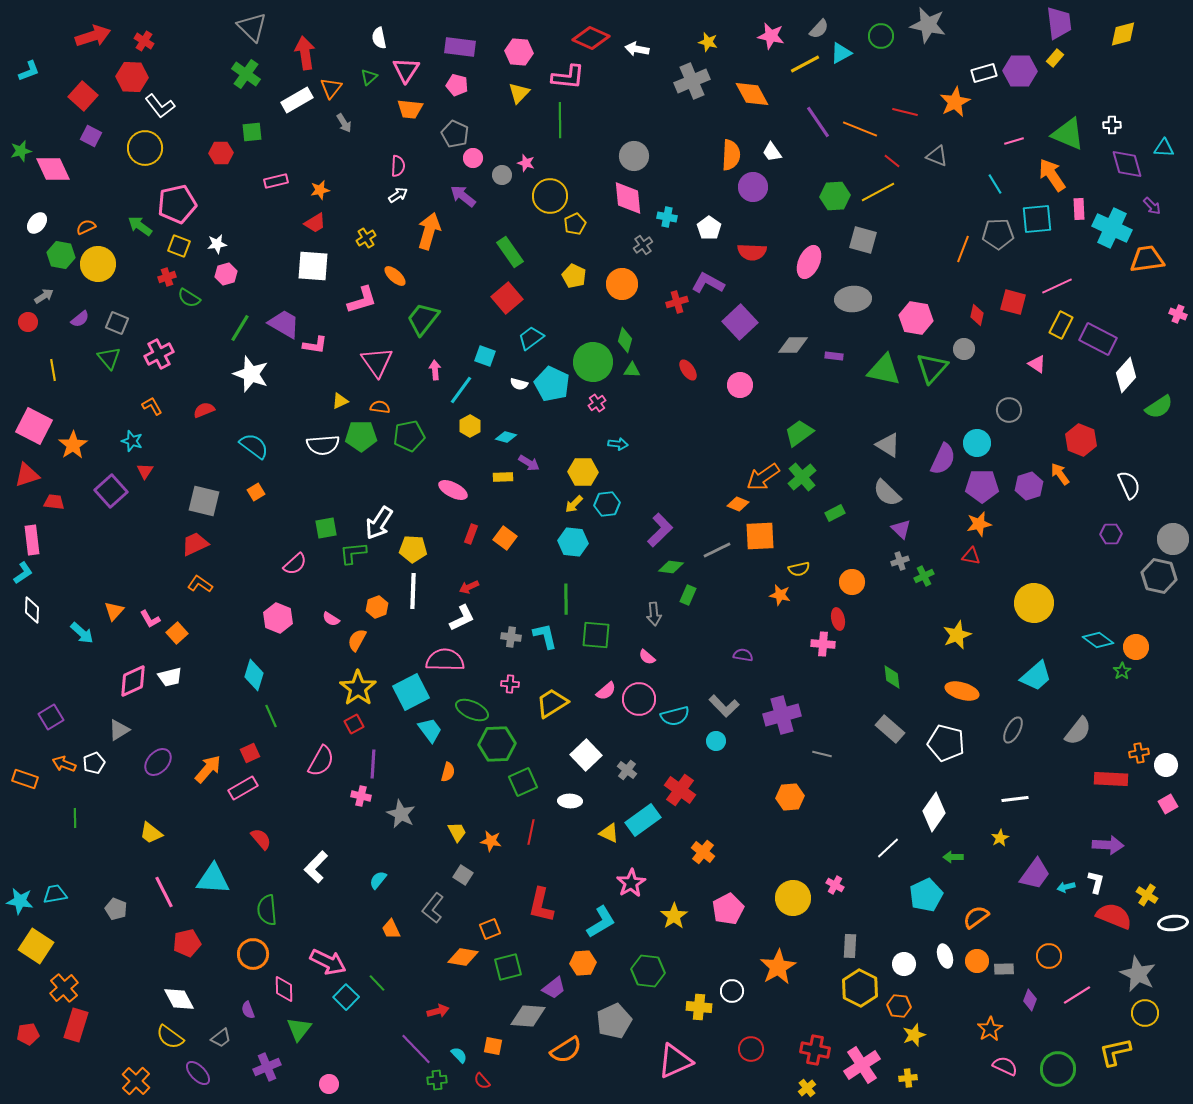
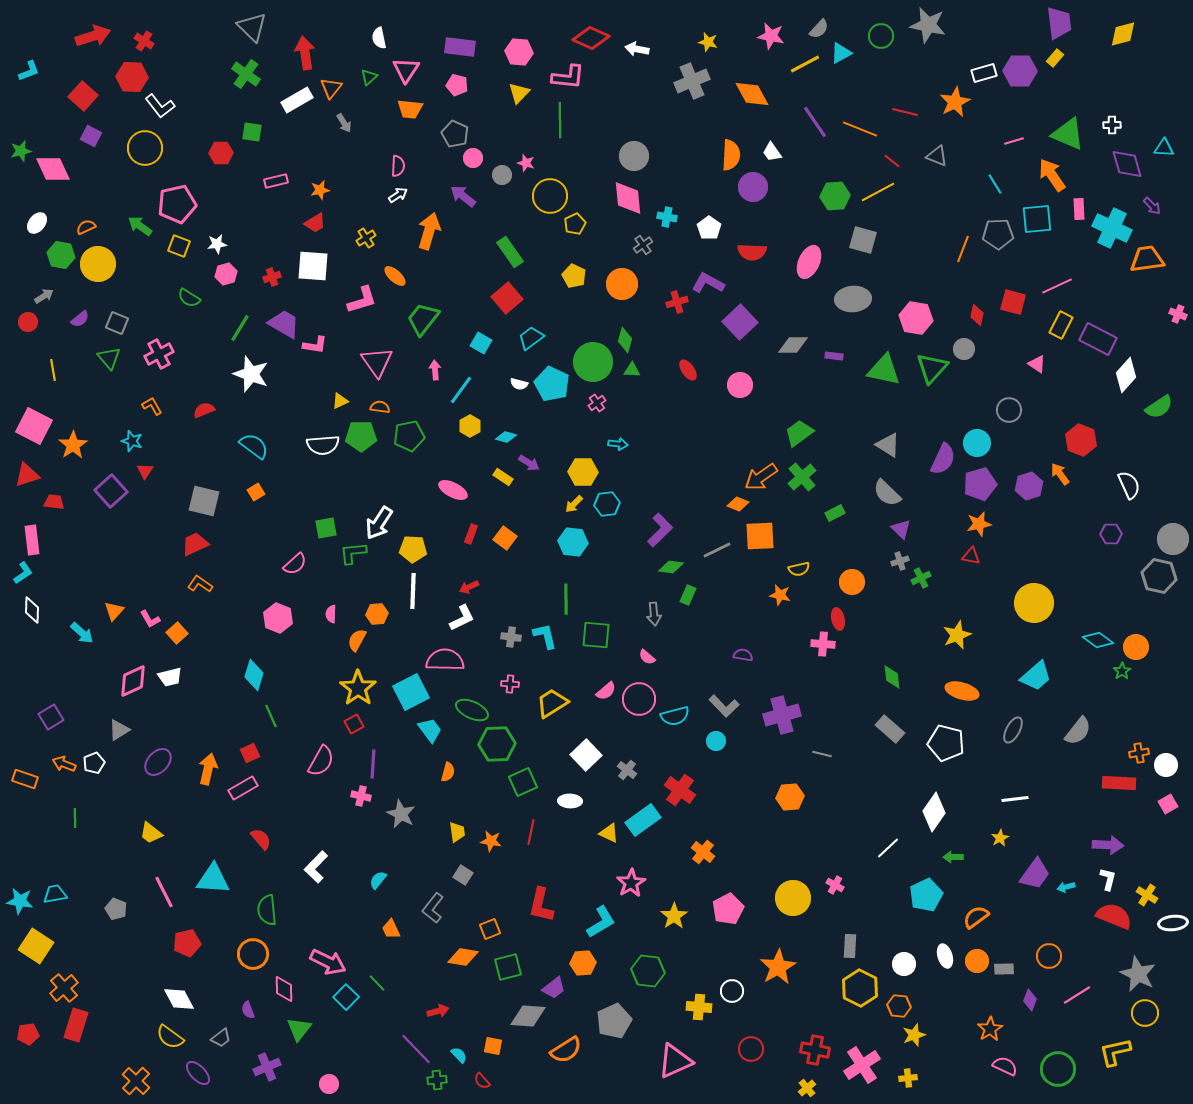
purple line at (818, 122): moved 3 px left
green square at (252, 132): rotated 15 degrees clockwise
red cross at (167, 277): moved 105 px right
cyan square at (485, 356): moved 4 px left, 13 px up; rotated 10 degrees clockwise
yellow rectangle at (503, 477): rotated 36 degrees clockwise
orange arrow at (763, 477): moved 2 px left
purple pentagon at (982, 486): moved 2 px left, 2 px up; rotated 16 degrees counterclockwise
green cross at (924, 576): moved 3 px left, 2 px down
orange hexagon at (377, 607): moved 7 px down; rotated 15 degrees clockwise
pink semicircle at (331, 619): moved 5 px up; rotated 60 degrees clockwise
orange arrow at (208, 769): rotated 28 degrees counterclockwise
red rectangle at (1111, 779): moved 8 px right, 4 px down
yellow trapezoid at (457, 832): rotated 20 degrees clockwise
white L-shape at (1096, 882): moved 12 px right, 3 px up
